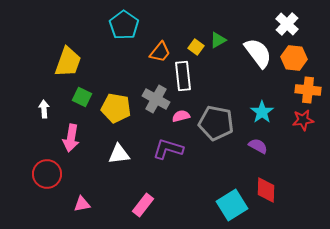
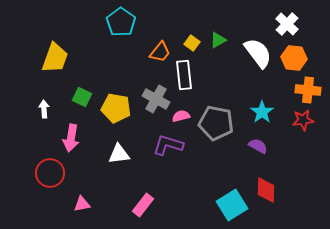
cyan pentagon: moved 3 px left, 3 px up
yellow square: moved 4 px left, 4 px up
yellow trapezoid: moved 13 px left, 4 px up
white rectangle: moved 1 px right, 1 px up
purple L-shape: moved 4 px up
red circle: moved 3 px right, 1 px up
